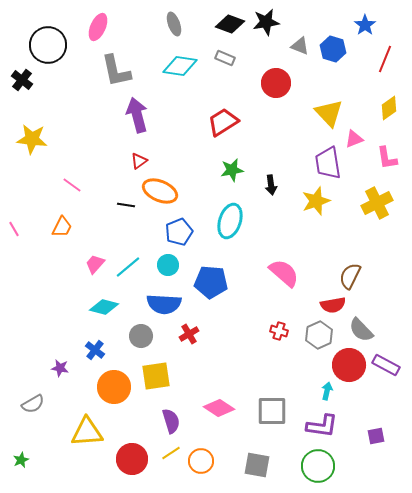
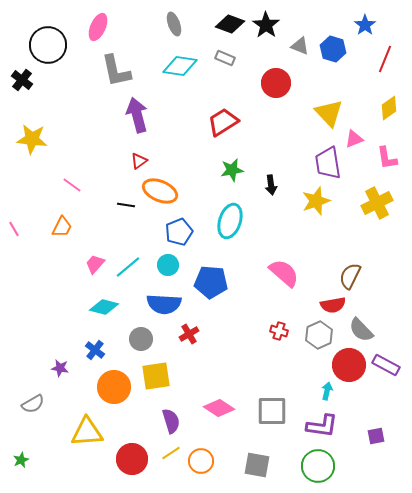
black star at (266, 22): moved 3 px down; rotated 28 degrees counterclockwise
gray circle at (141, 336): moved 3 px down
